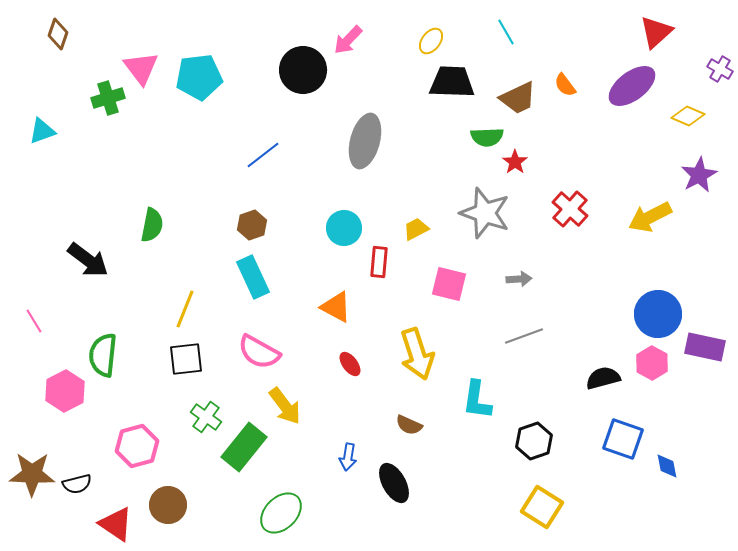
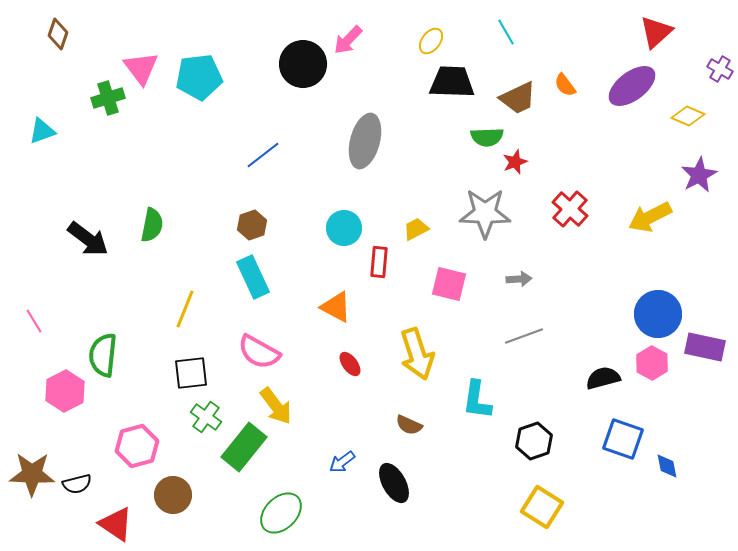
black circle at (303, 70): moved 6 px up
red star at (515, 162): rotated 15 degrees clockwise
gray star at (485, 213): rotated 18 degrees counterclockwise
black arrow at (88, 260): moved 21 px up
black square at (186, 359): moved 5 px right, 14 px down
yellow arrow at (285, 406): moved 9 px left
blue arrow at (348, 457): moved 6 px left, 5 px down; rotated 44 degrees clockwise
brown circle at (168, 505): moved 5 px right, 10 px up
